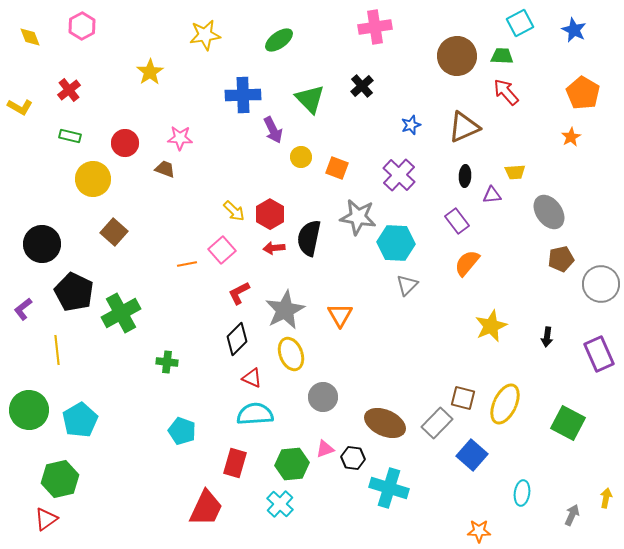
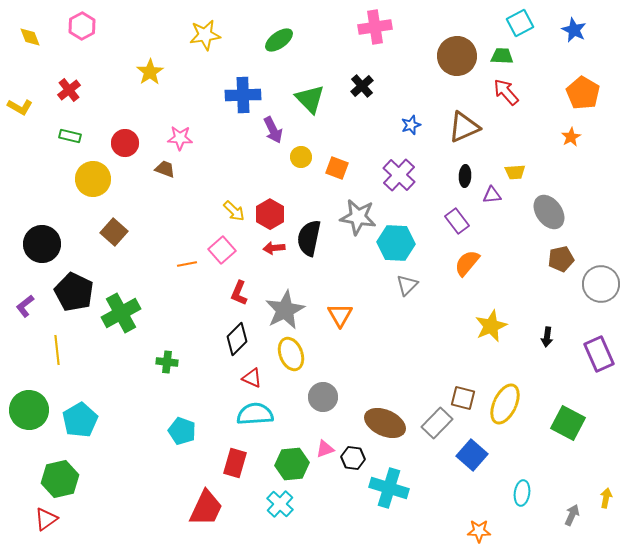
red L-shape at (239, 293): rotated 40 degrees counterclockwise
purple L-shape at (23, 309): moved 2 px right, 3 px up
